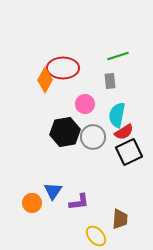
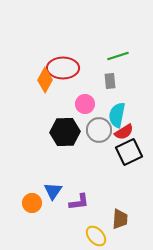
black hexagon: rotated 8 degrees clockwise
gray circle: moved 6 px right, 7 px up
